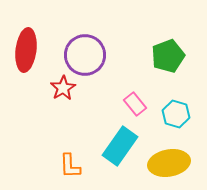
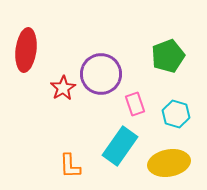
purple circle: moved 16 px right, 19 px down
pink rectangle: rotated 20 degrees clockwise
